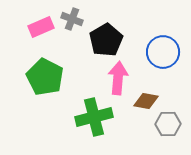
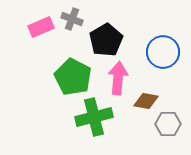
green pentagon: moved 28 px right
